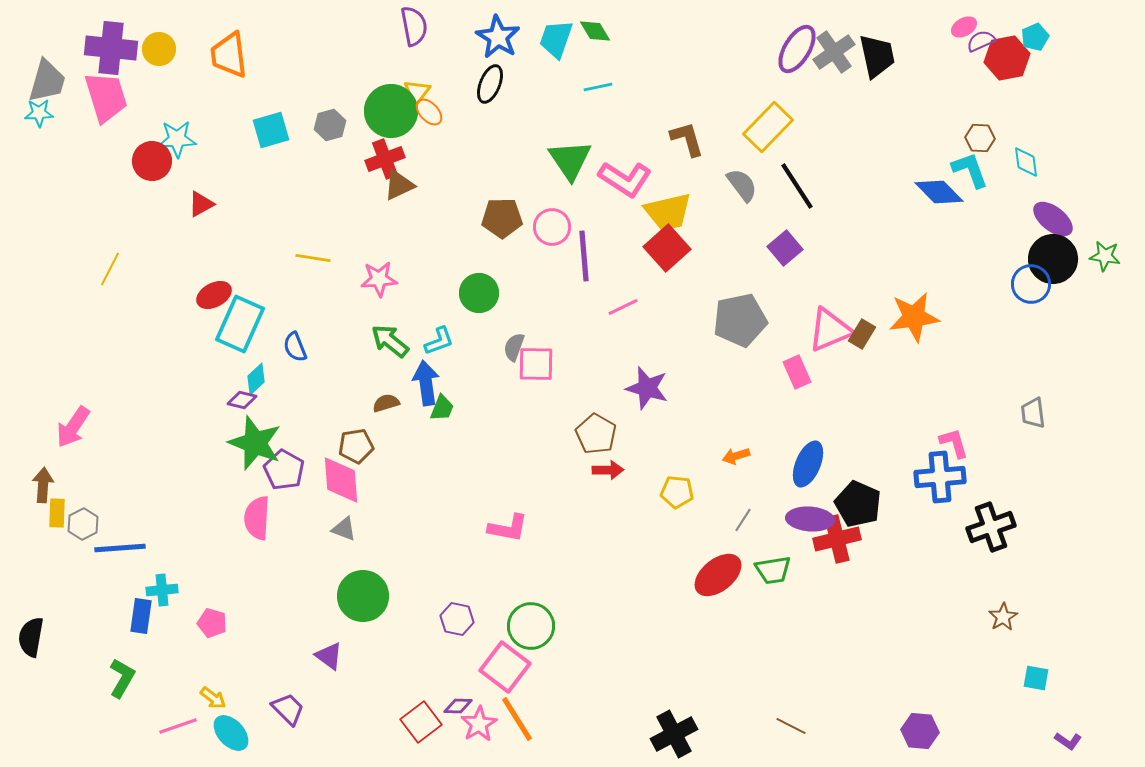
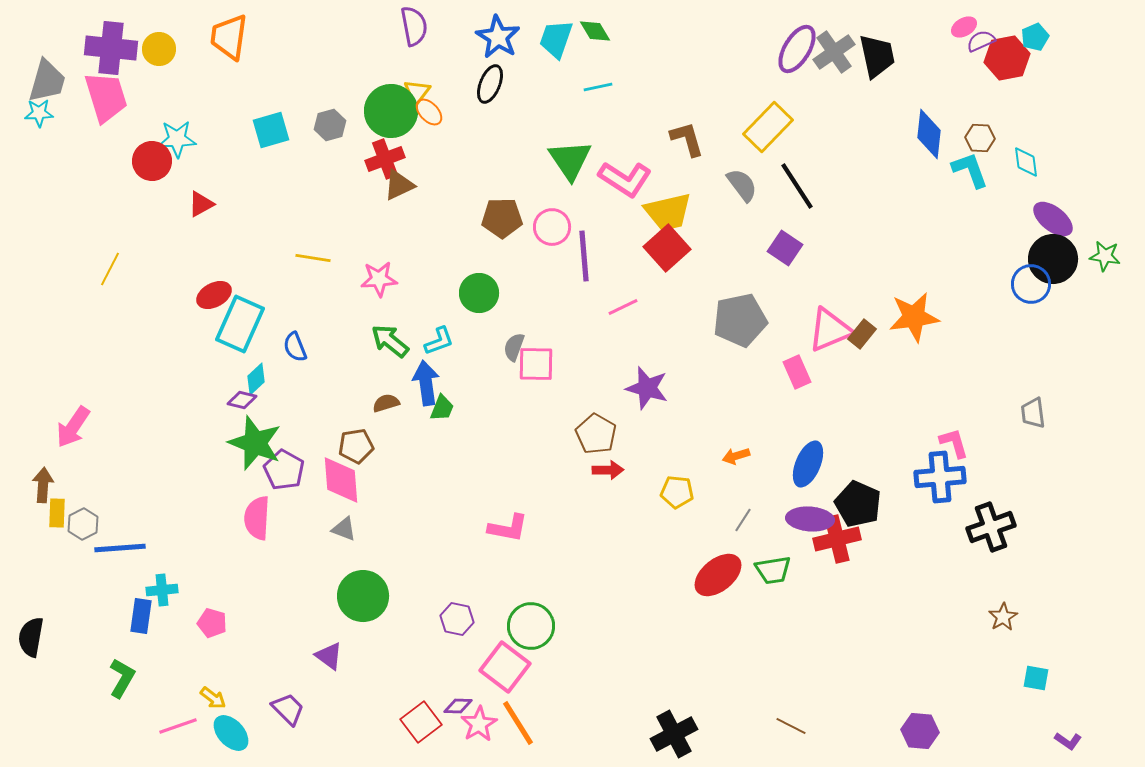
orange trapezoid at (229, 55): moved 18 px up; rotated 15 degrees clockwise
blue diamond at (939, 192): moved 10 px left, 58 px up; rotated 51 degrees clockwise
purple square at (785, 248): rotated 16 degrees counterclockwise
brown rectangle at (862, 334): rotated 8 degrees clockwise
orange line at (517, 719): moved 1 px right, 4 px down
